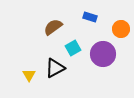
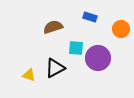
brown semicircle: rotated 18 degrees clockwise
cyan square: moved 3 px right; rotated 35 degrees clockwise
purple circle: moved 5 px left, 4 px down
yellow triangle: rotated 40 degrees counterclockwise
